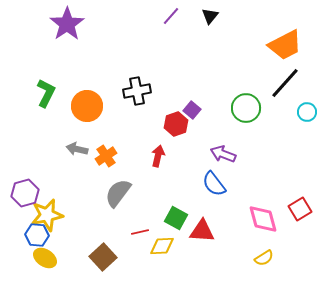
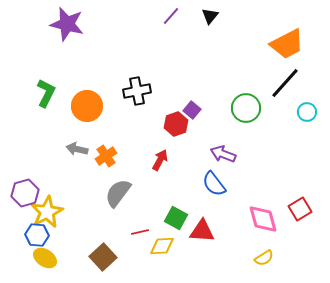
purple star: rotated 24 degrees counterclockwise
orange trapezoid: moved 2 px right, 1 px up
red arrow: moved 2 px right, 4 px down; rotated 15 degrees clockwise
yellow star: moved 3 px up; rotated 16 degrees counterclockwise
